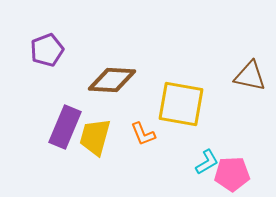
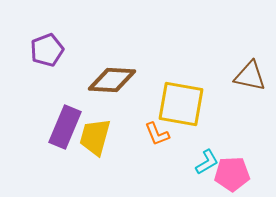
orange L-shape: moved 14 px right
